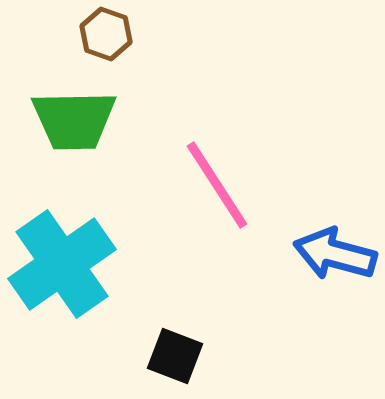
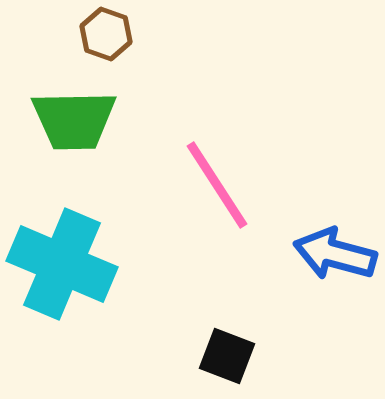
cyan cross: rotated 32 degrees counterclockwise
black square: moved 52 px right
